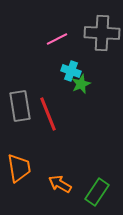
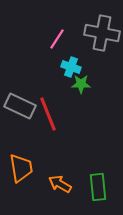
gray cross: rotated 8 degrees clockwise
pink line: rotated 30 degrees counterclockwise
cyan cross: moved 4 px up
green star: rotated 24 degrees clockwise
gray rectangle: rotated 56 degrees counterclockwise
orange trapezoid: moved 2 px right
green rectangle: moved 1 px right, 5 px up; rotated 40 degrees counterclockwise
